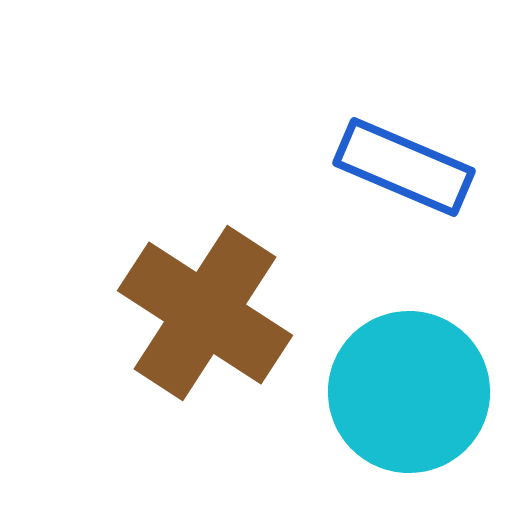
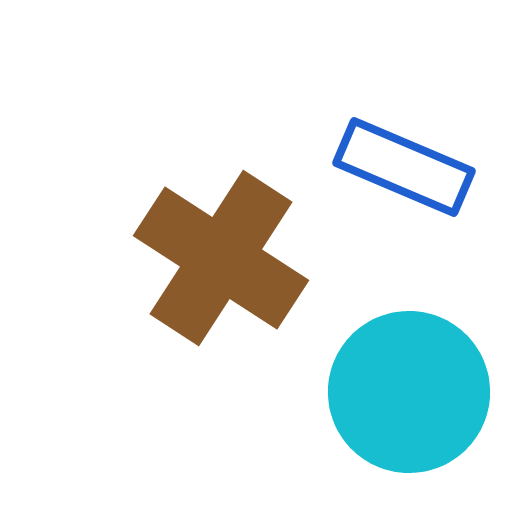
brown cross: moved 16 px right, 55 px up
